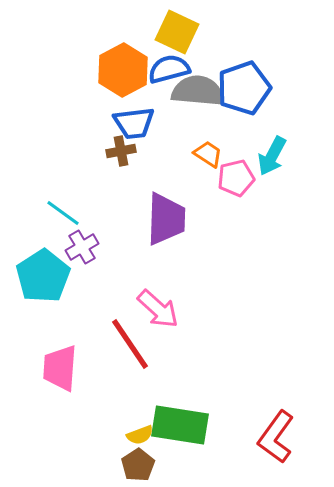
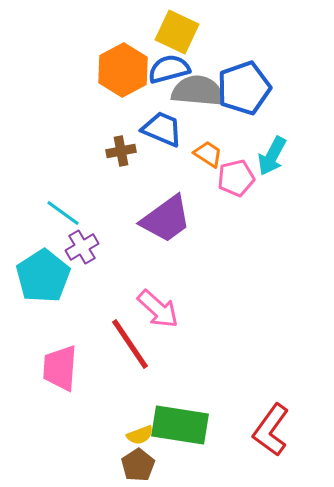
blue trapezoid: moved 28 px right, 6 px down; rotated 150 degrees counterclockwise
purple trapezoid: rotated 52 degrees clockwise
red L-shape: moved 5 px left, 7 px up
